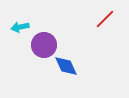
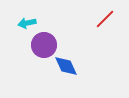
cyan arrow: moved 7 px right, 4 px up
